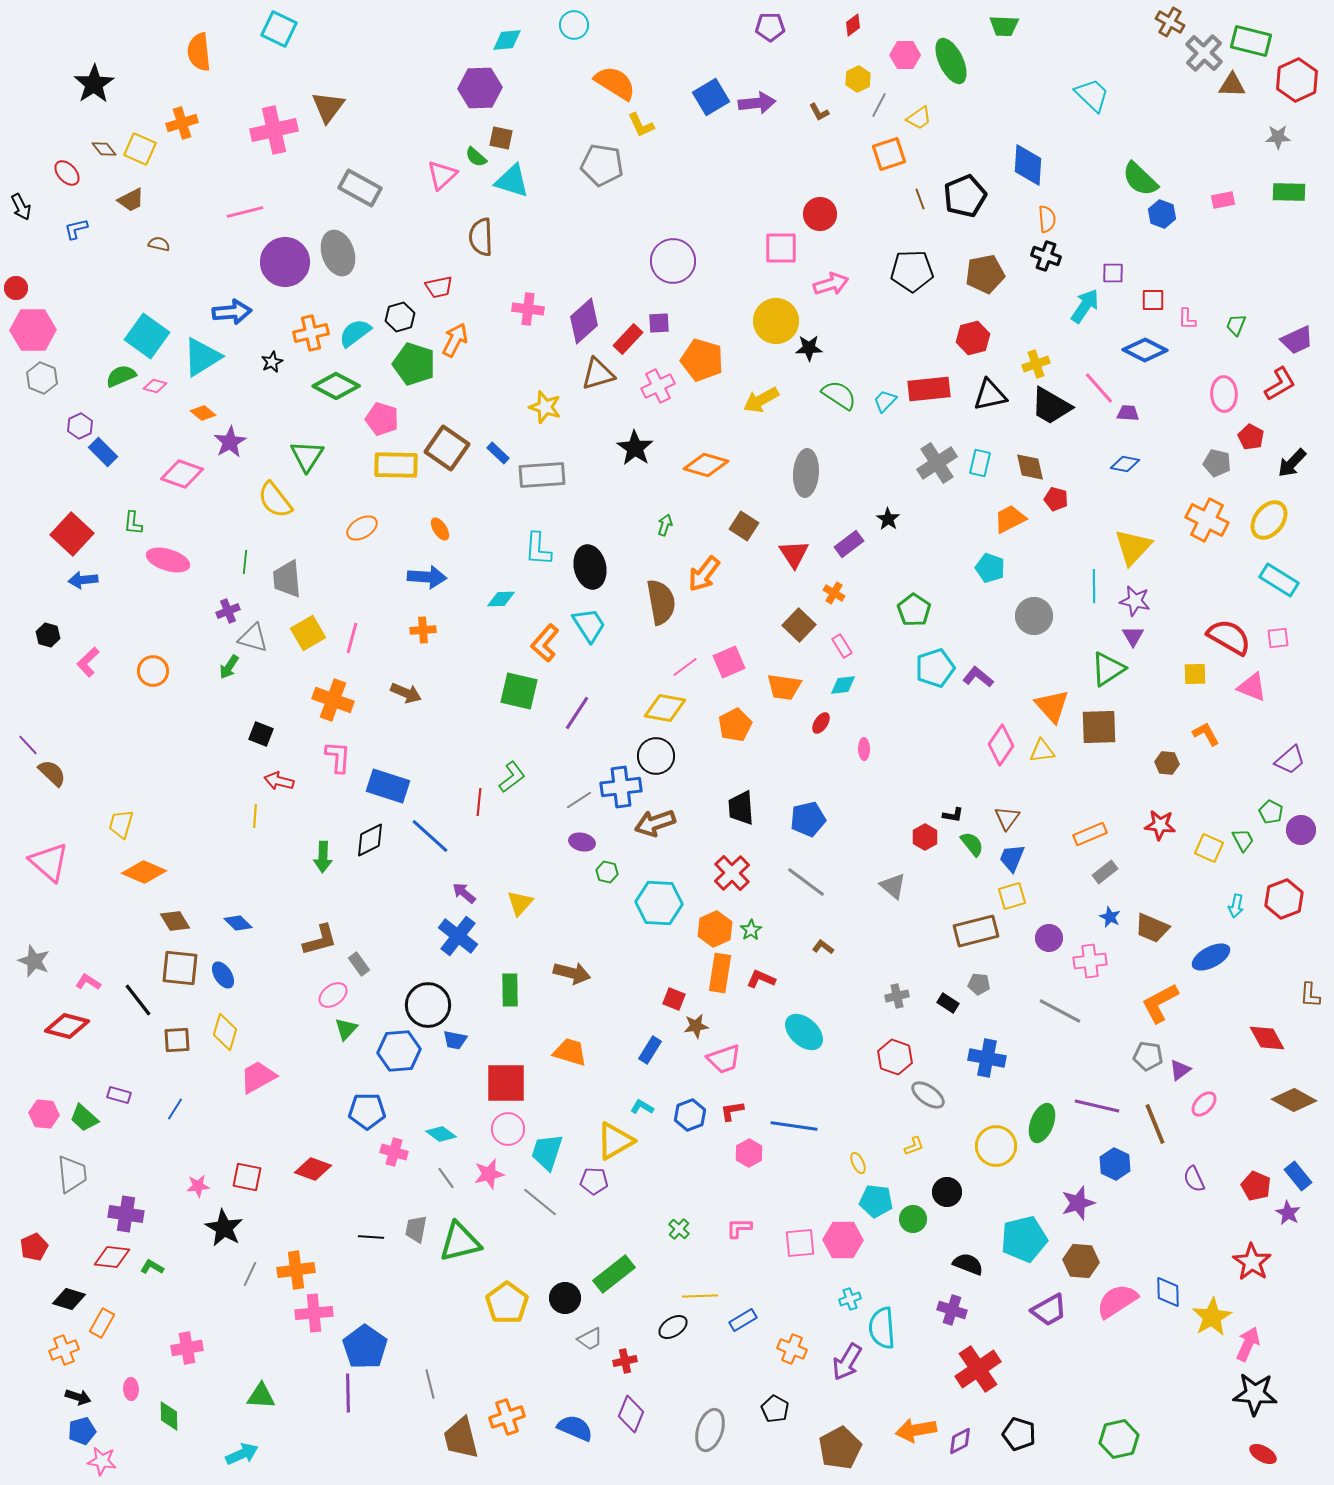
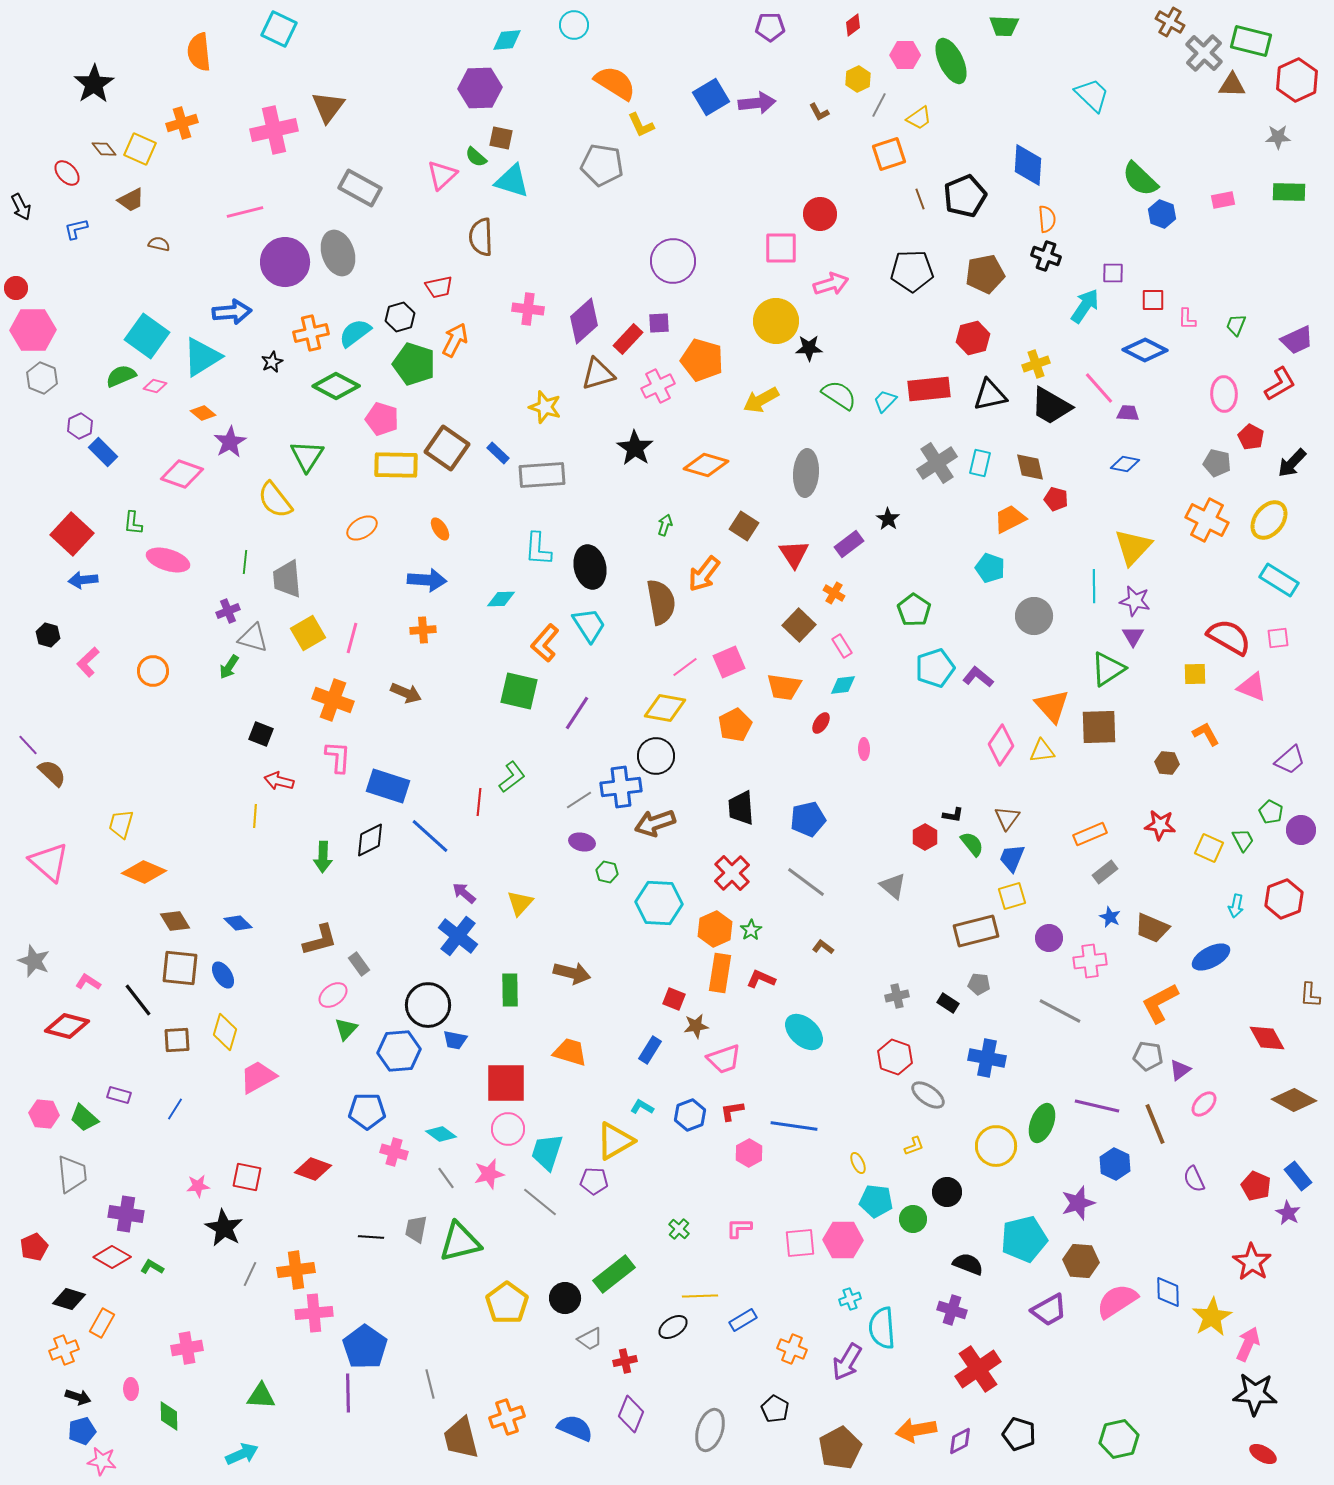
blue arrow at (427, 577): moved 3 px down
red diamond at (112, 1257): rotated 24 degrees clockwise
